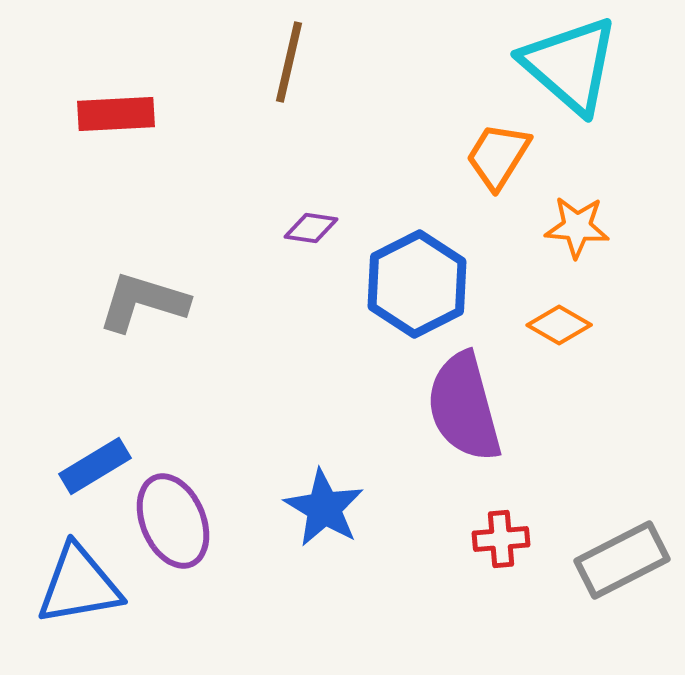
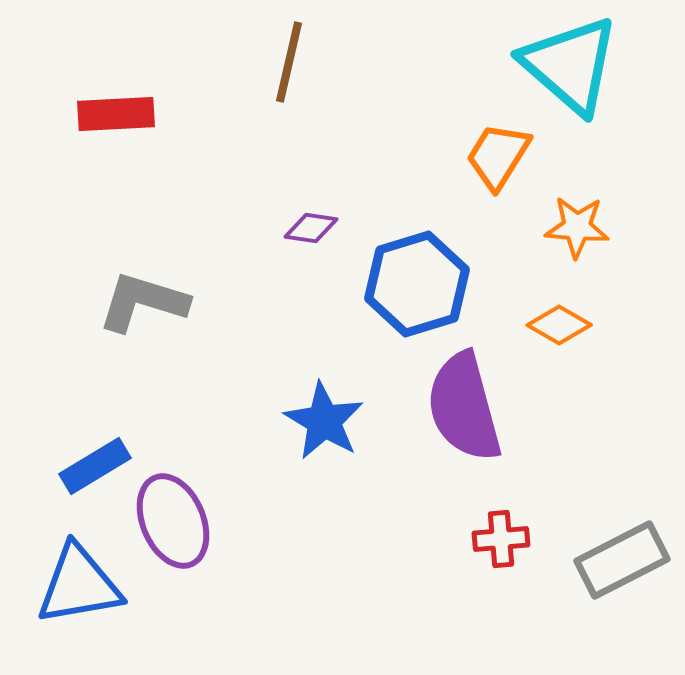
blue hexagon: rotated 10 degrees clockwise
blue star: moved 87 px up
